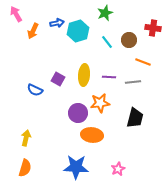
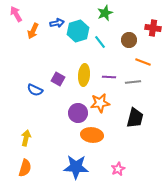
cyan line: moved 7 px left
